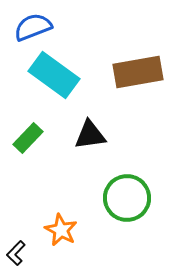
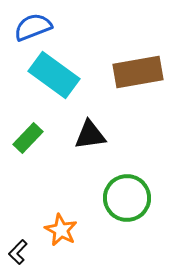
black L-shape: moved 2 px right, 1 px up
